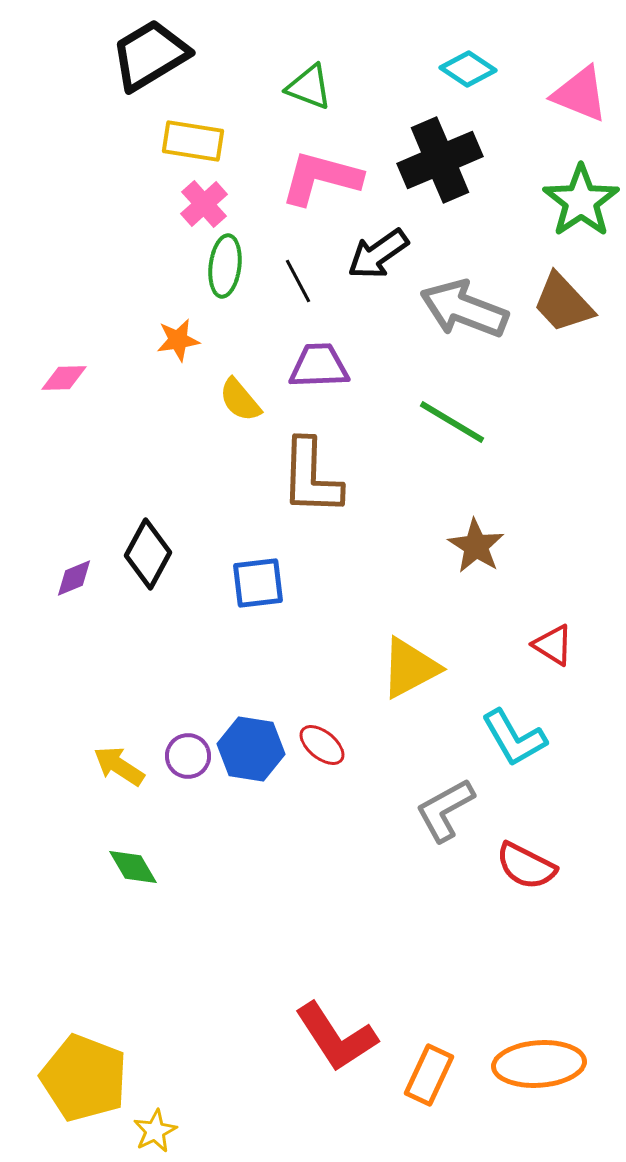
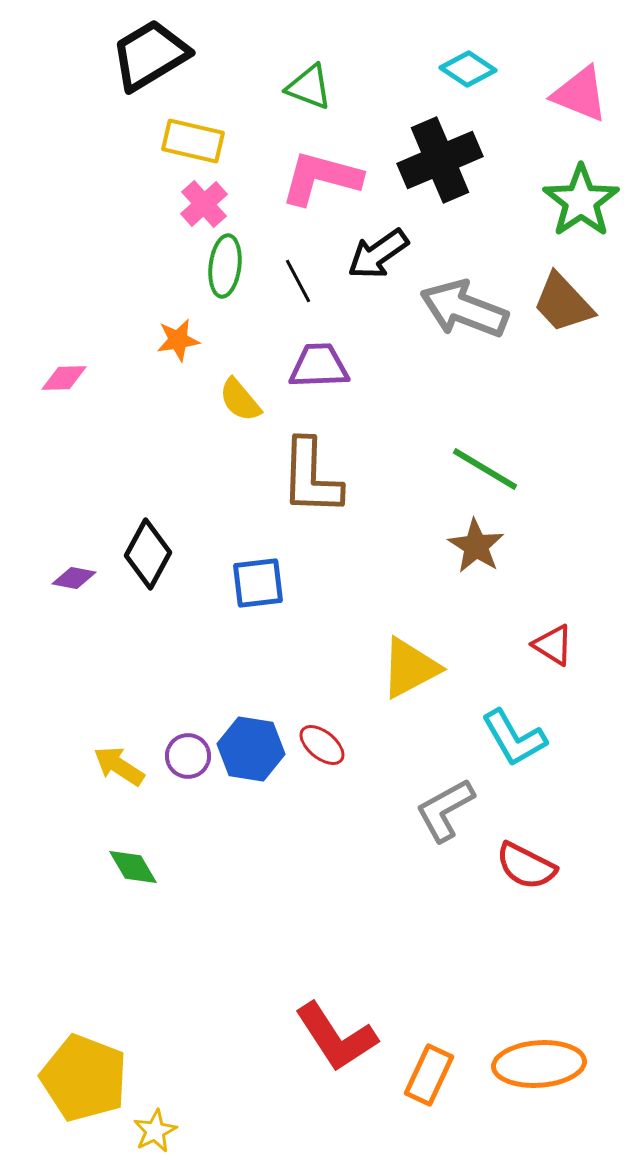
yellow rectangle: rotated 4 degrees clockwise
green line: moved 33 px right, 47 px down
purple diamond: rotated 33 degrees clockwise
